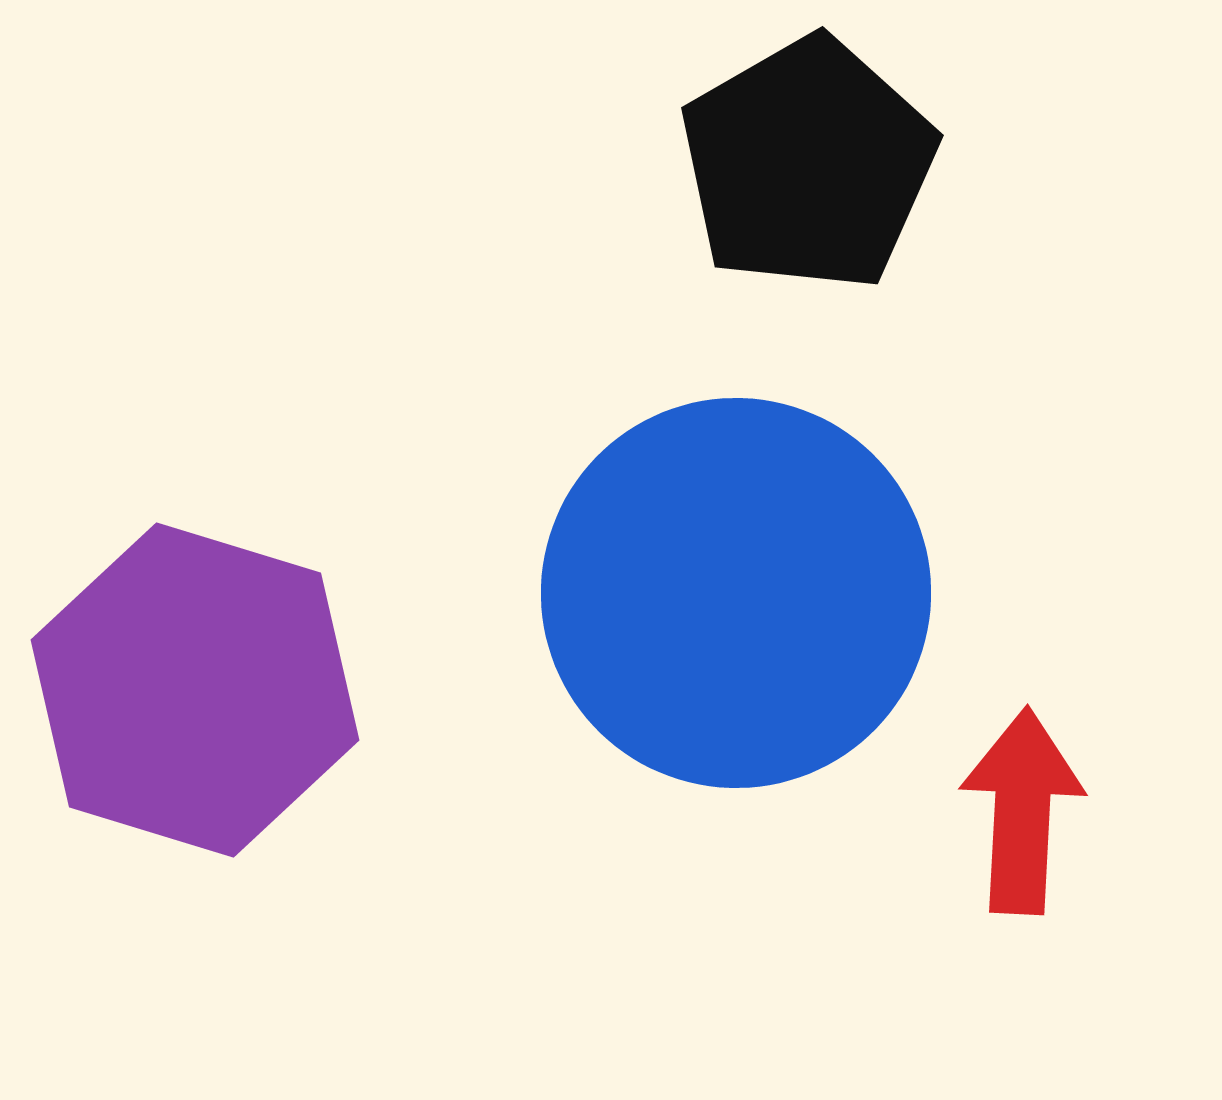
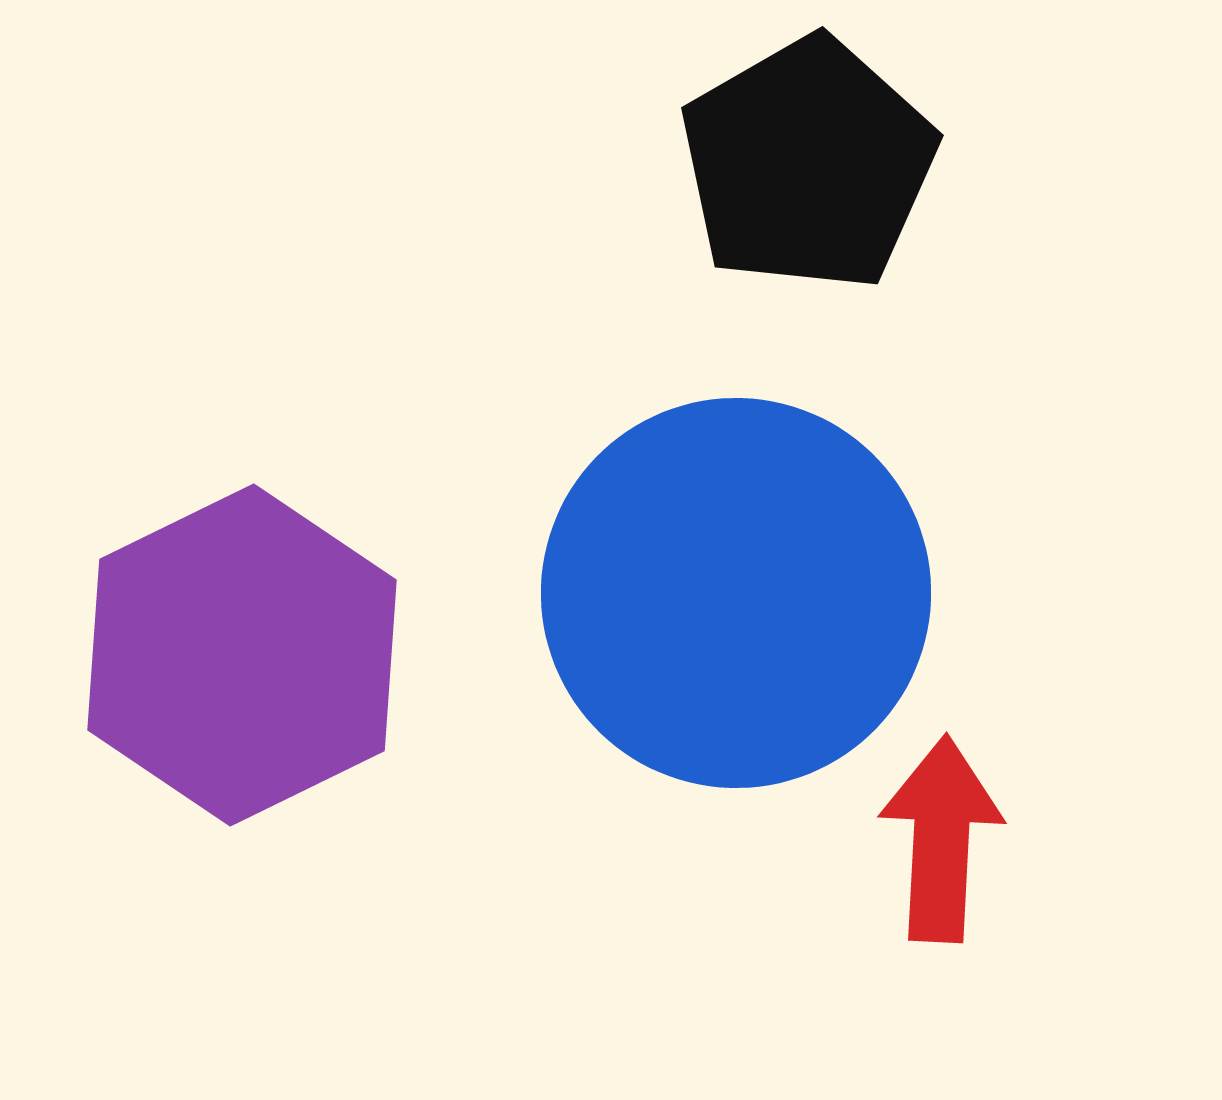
purple hexagon: moved 47 px right, 35 px up; rotated 17 degrees clockwise
red arrow: moved 81 px left, 28 px down
